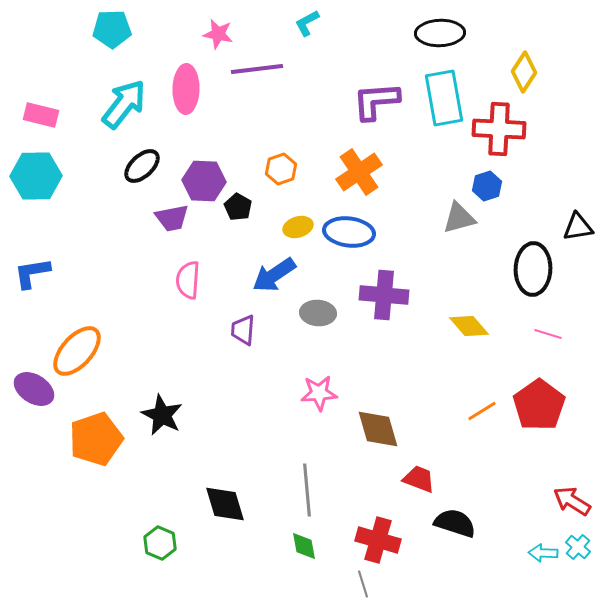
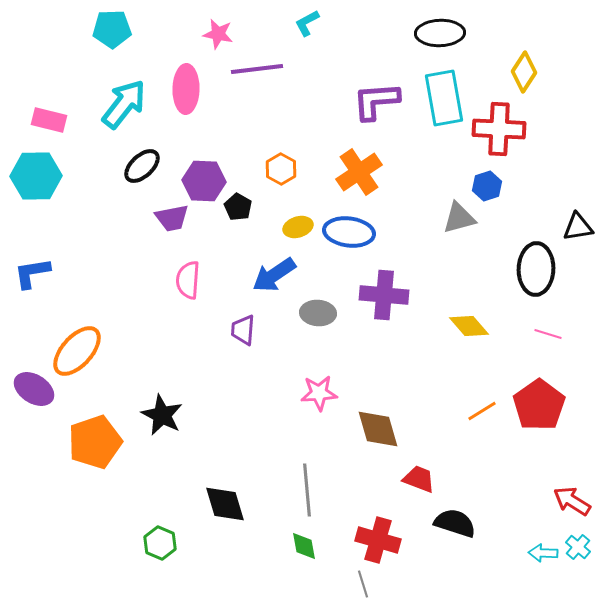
pink rectangle at (41, 115): moved 8 px right, 5 px down
orange hexagon at (281, 169): rotated 12 degrees counterclockwise
black ellipse at (533, 269): moved 3 px right
orange pentagon at (96, 439): moved 1 px left, 3 px down
